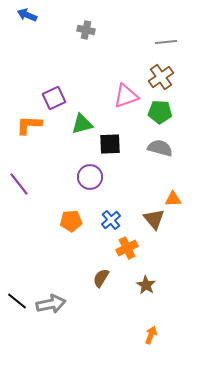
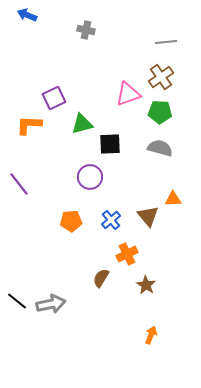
pink triangle: moved 2 px right, 2 px up
brown triangle: moved 6 px left, 3 px up
orange cross: moved 6 px down
